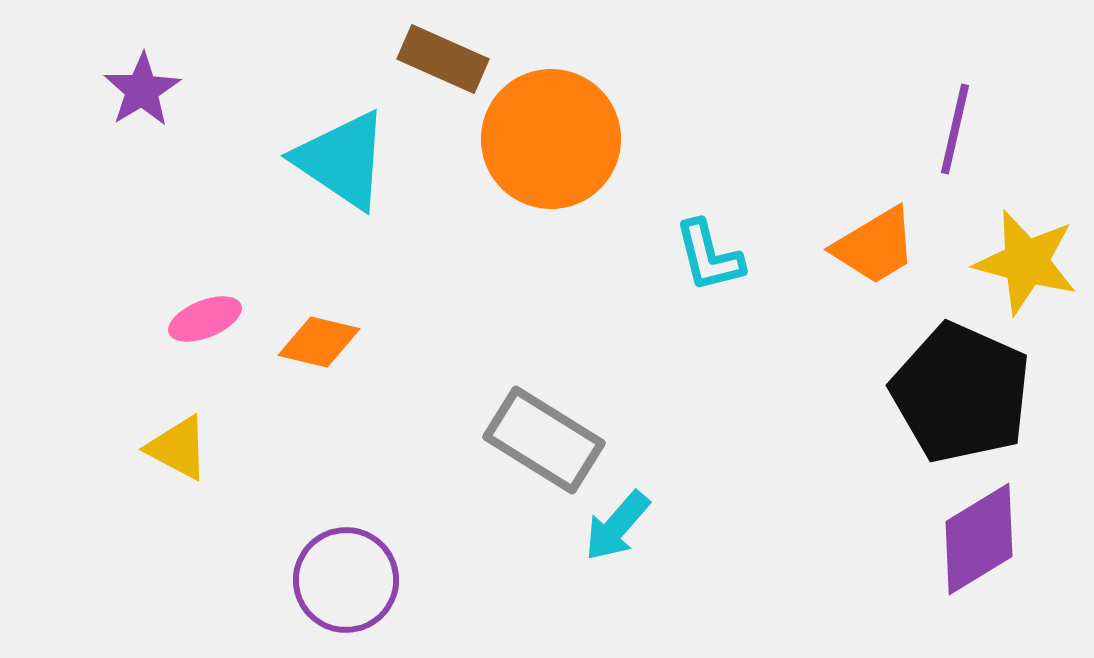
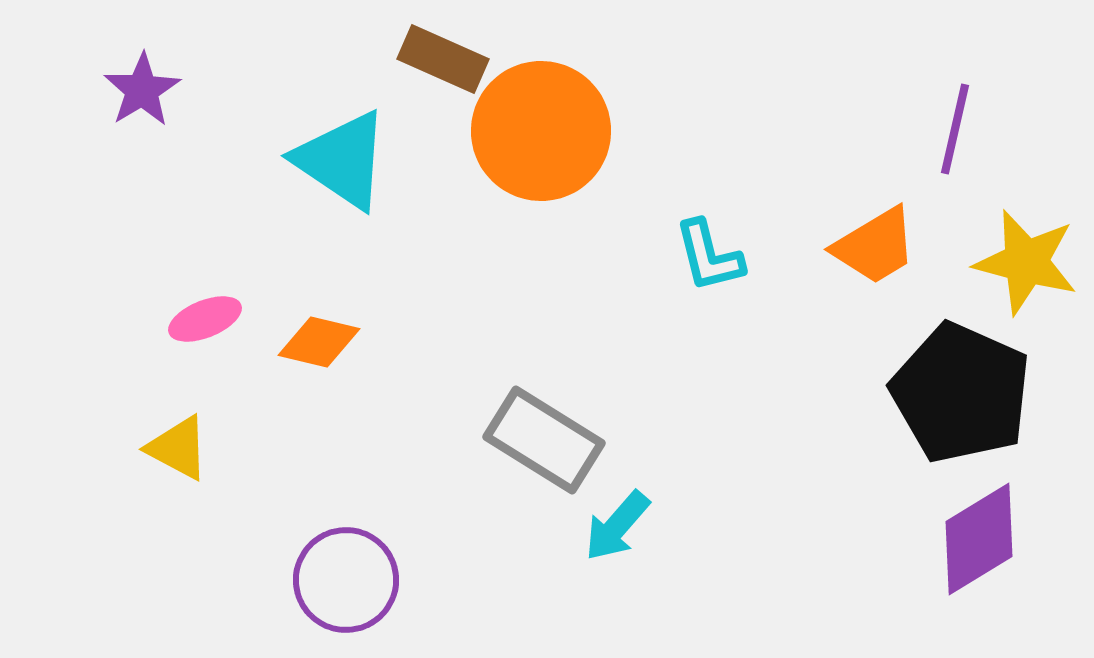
orange circle: moved 10 px left, 8 px up
